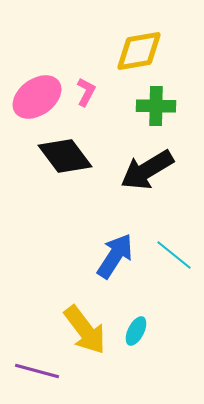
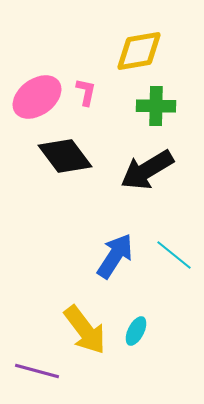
pink L-shape: rotated 16 degrees counterclockwise
